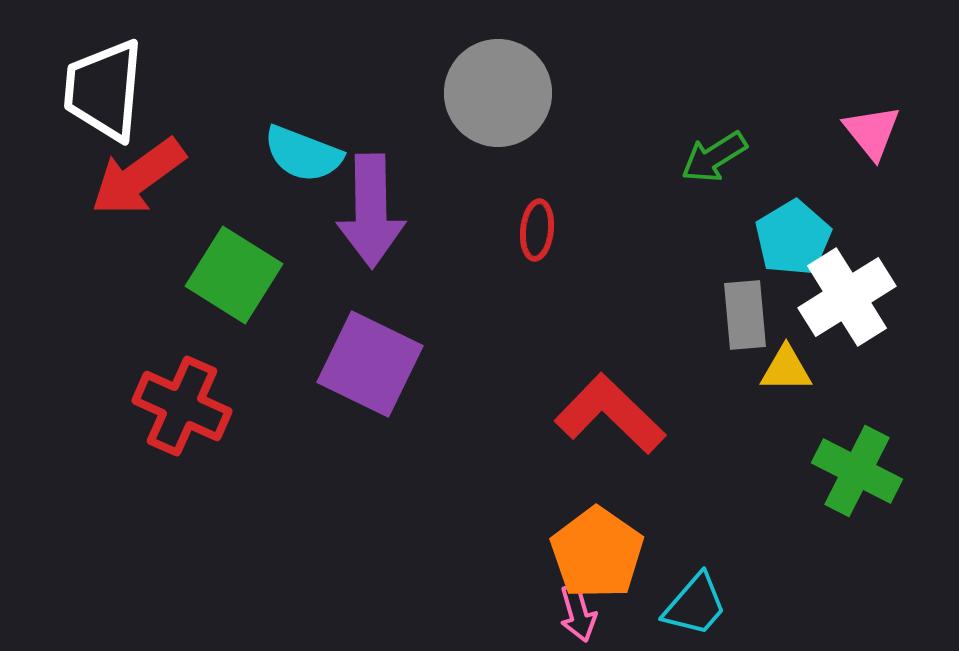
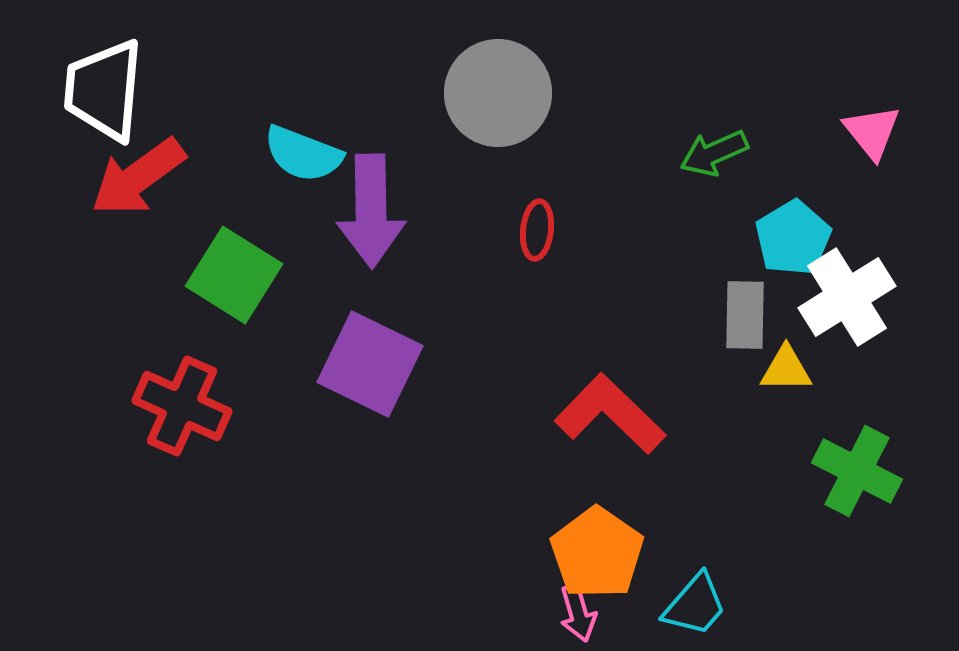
green arrow: moved 4 px up; rotated 8 degrees clockwise
gray rectangle: rotated 6 degrees clockwise
